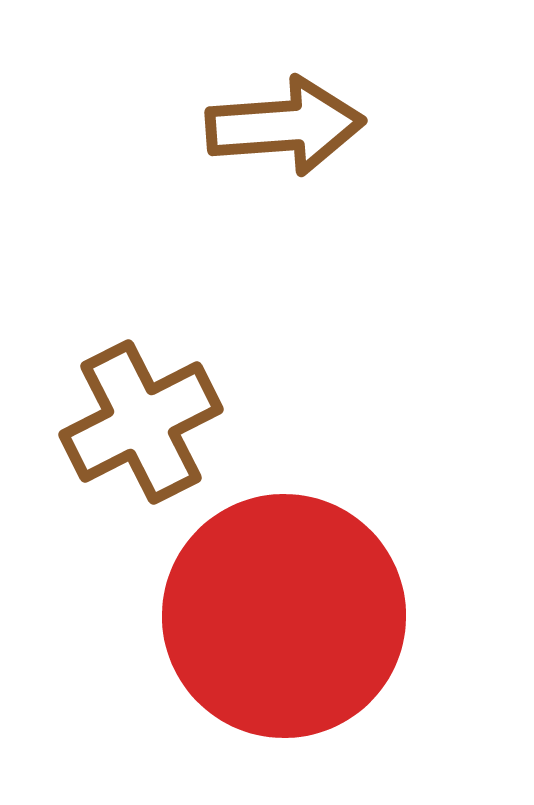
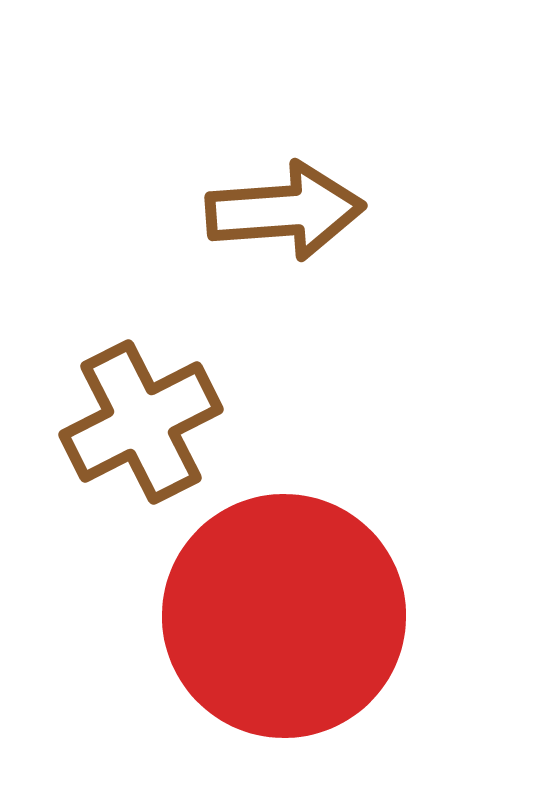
brown arrow: moved 85 px down
